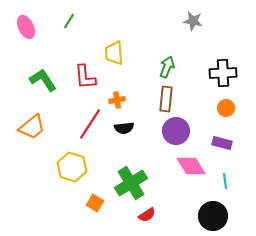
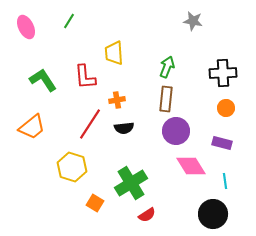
black circle: moved 2 px up
